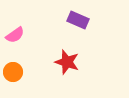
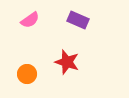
pink semicircle: moved 15 px right, 15 px up
orange circle: moved 14 px right, 2 px down
